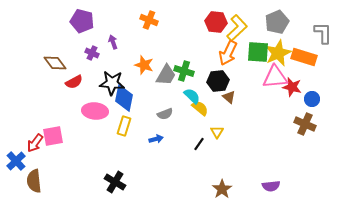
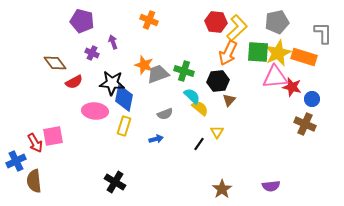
gray pentagon: rotated 10 degrees clockwise
gray trapezoid: moved 8 px left, 1 px up; rotated 140 degrees counterclockwise
brown triangle: moved 3 px down; rotated 32 degrees clockwise
red arrow: rotated 66 degrees counterclockwise
blue cross: rotated 18 degrees clockwise
